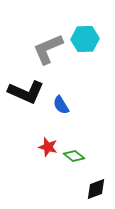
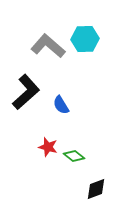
gray L-shape: moved 3 px up; rotated 64 degrees clockwise
black L-shape: rotated 66 degrees counterclockwise
